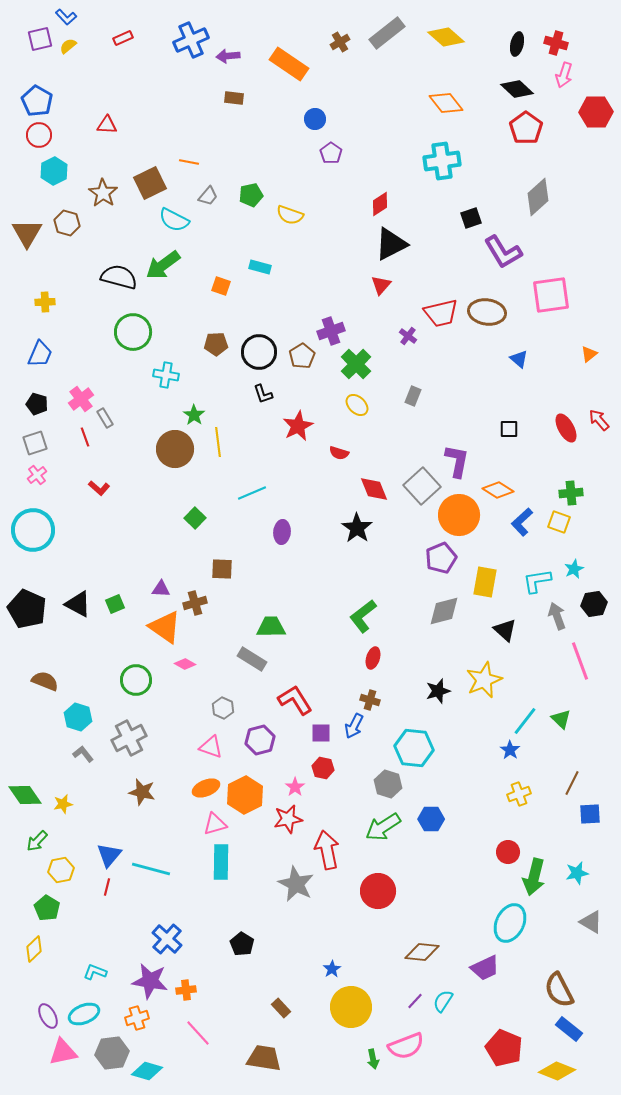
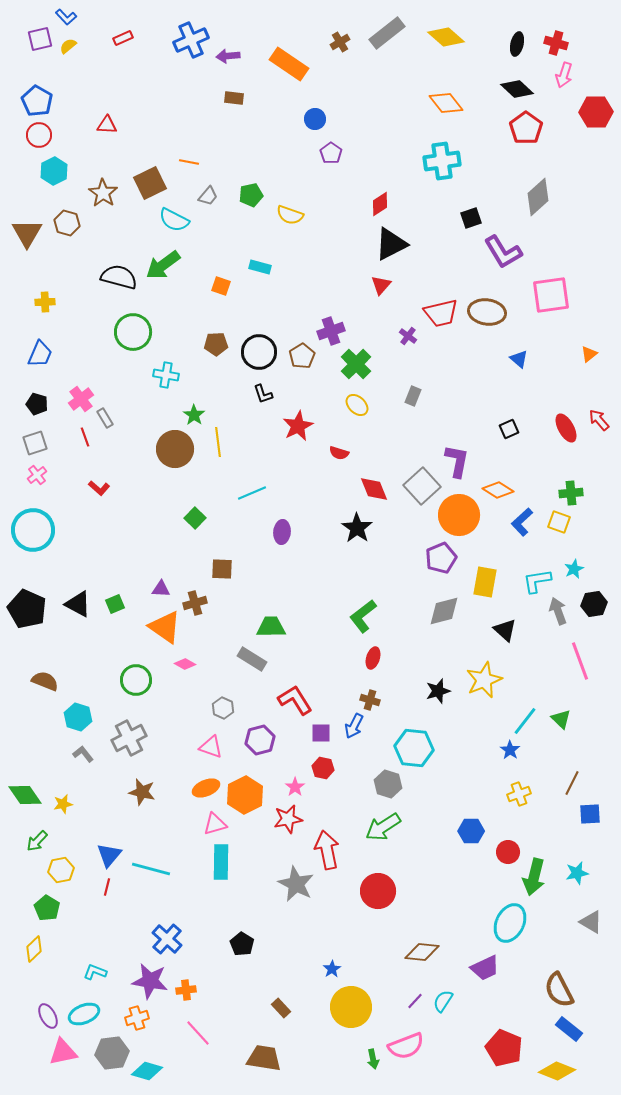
black square at (509, 429): rotated 24 degrees counterclockwise
gray arrow at (557, 616): moved 1 px right, 5 px up
blue hexagon at (431, 819): moved 40 px right, 12 px down
